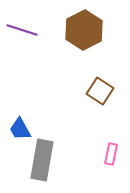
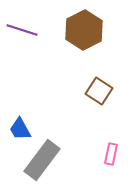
brown square: moved 1 px left
gray rectangle: rotated 27 degrees clockwise
